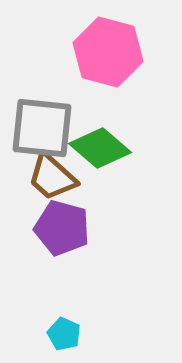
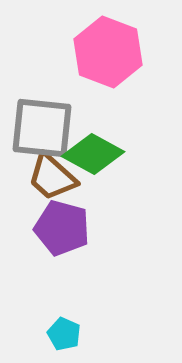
pink hexagon: rotated 6 degrees clockwise
green diamond: moved 7 px left, 6 px down; rotated 12 degrees counterclockwise
